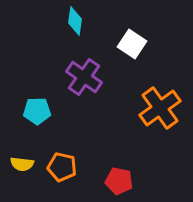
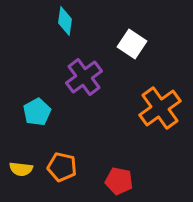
cyan diamond: moved 10 px left
purple cross: rotated 18 degrees clockwise
cyan pentagon: moved 1 px down; rotated 28 degrees counterclockwise
yellow semicircle: moved 1 px left, 5 px down
